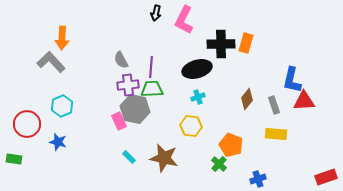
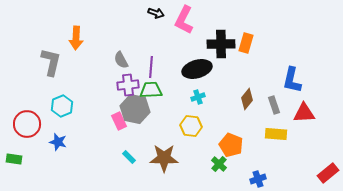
black arrow: rotated 84 degrees counterclockwise
orange arrow: moved 14 px right
gray L-shape: rotated 56 degrees clockwise
green trapezoid: moved 1 px left, 1 px down
red triangle: moved 12 px down
brown star: rotated 12 degrees counterclockwise
red rectangle: moved 2 px right, 4 px up; rotated 20 degrees counterclockwise
